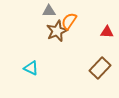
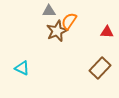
cyan triangle: moved 9 px left
